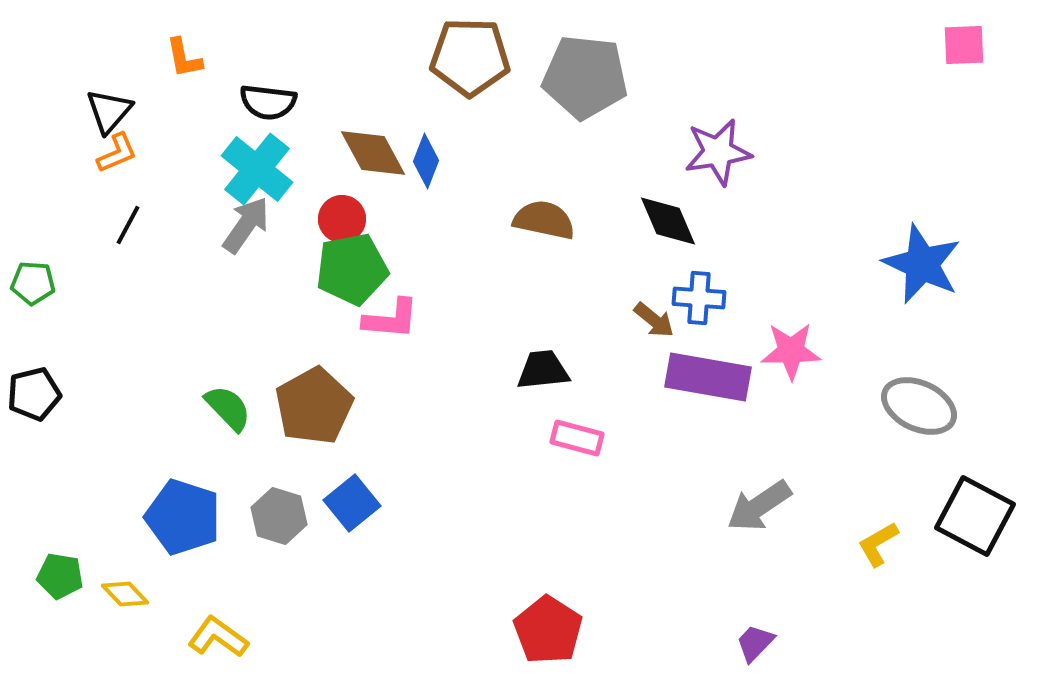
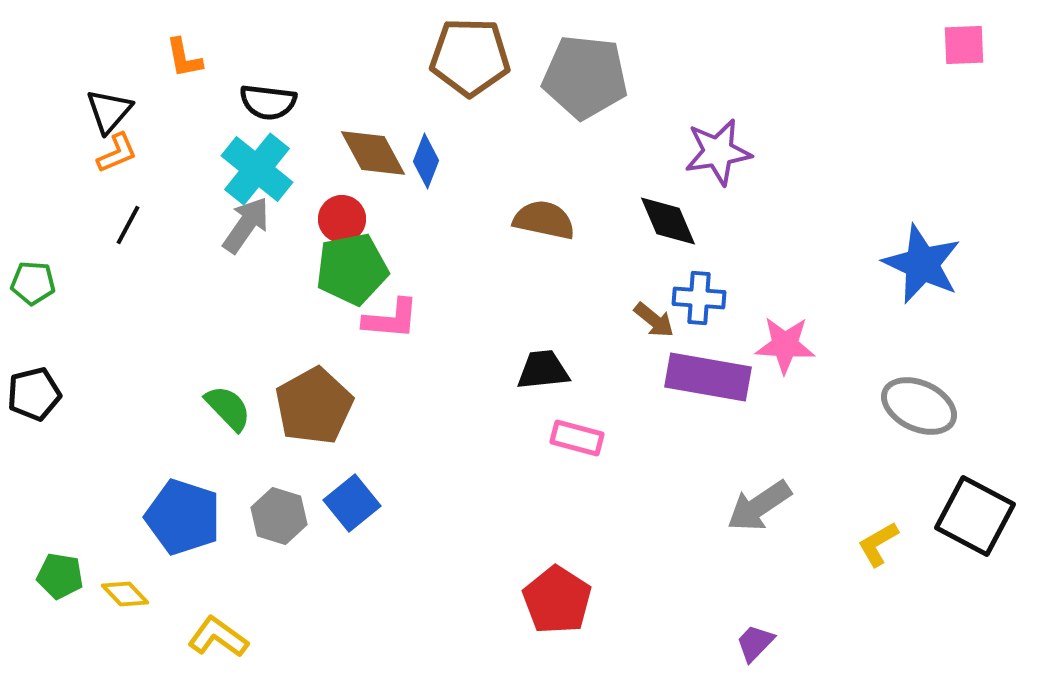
pink star at (791, 351): moved 6 px left, 6 px up; rotated 4 degrees clockwise
red pentagon at (548, 630): moved 9 px right, 30 px up
